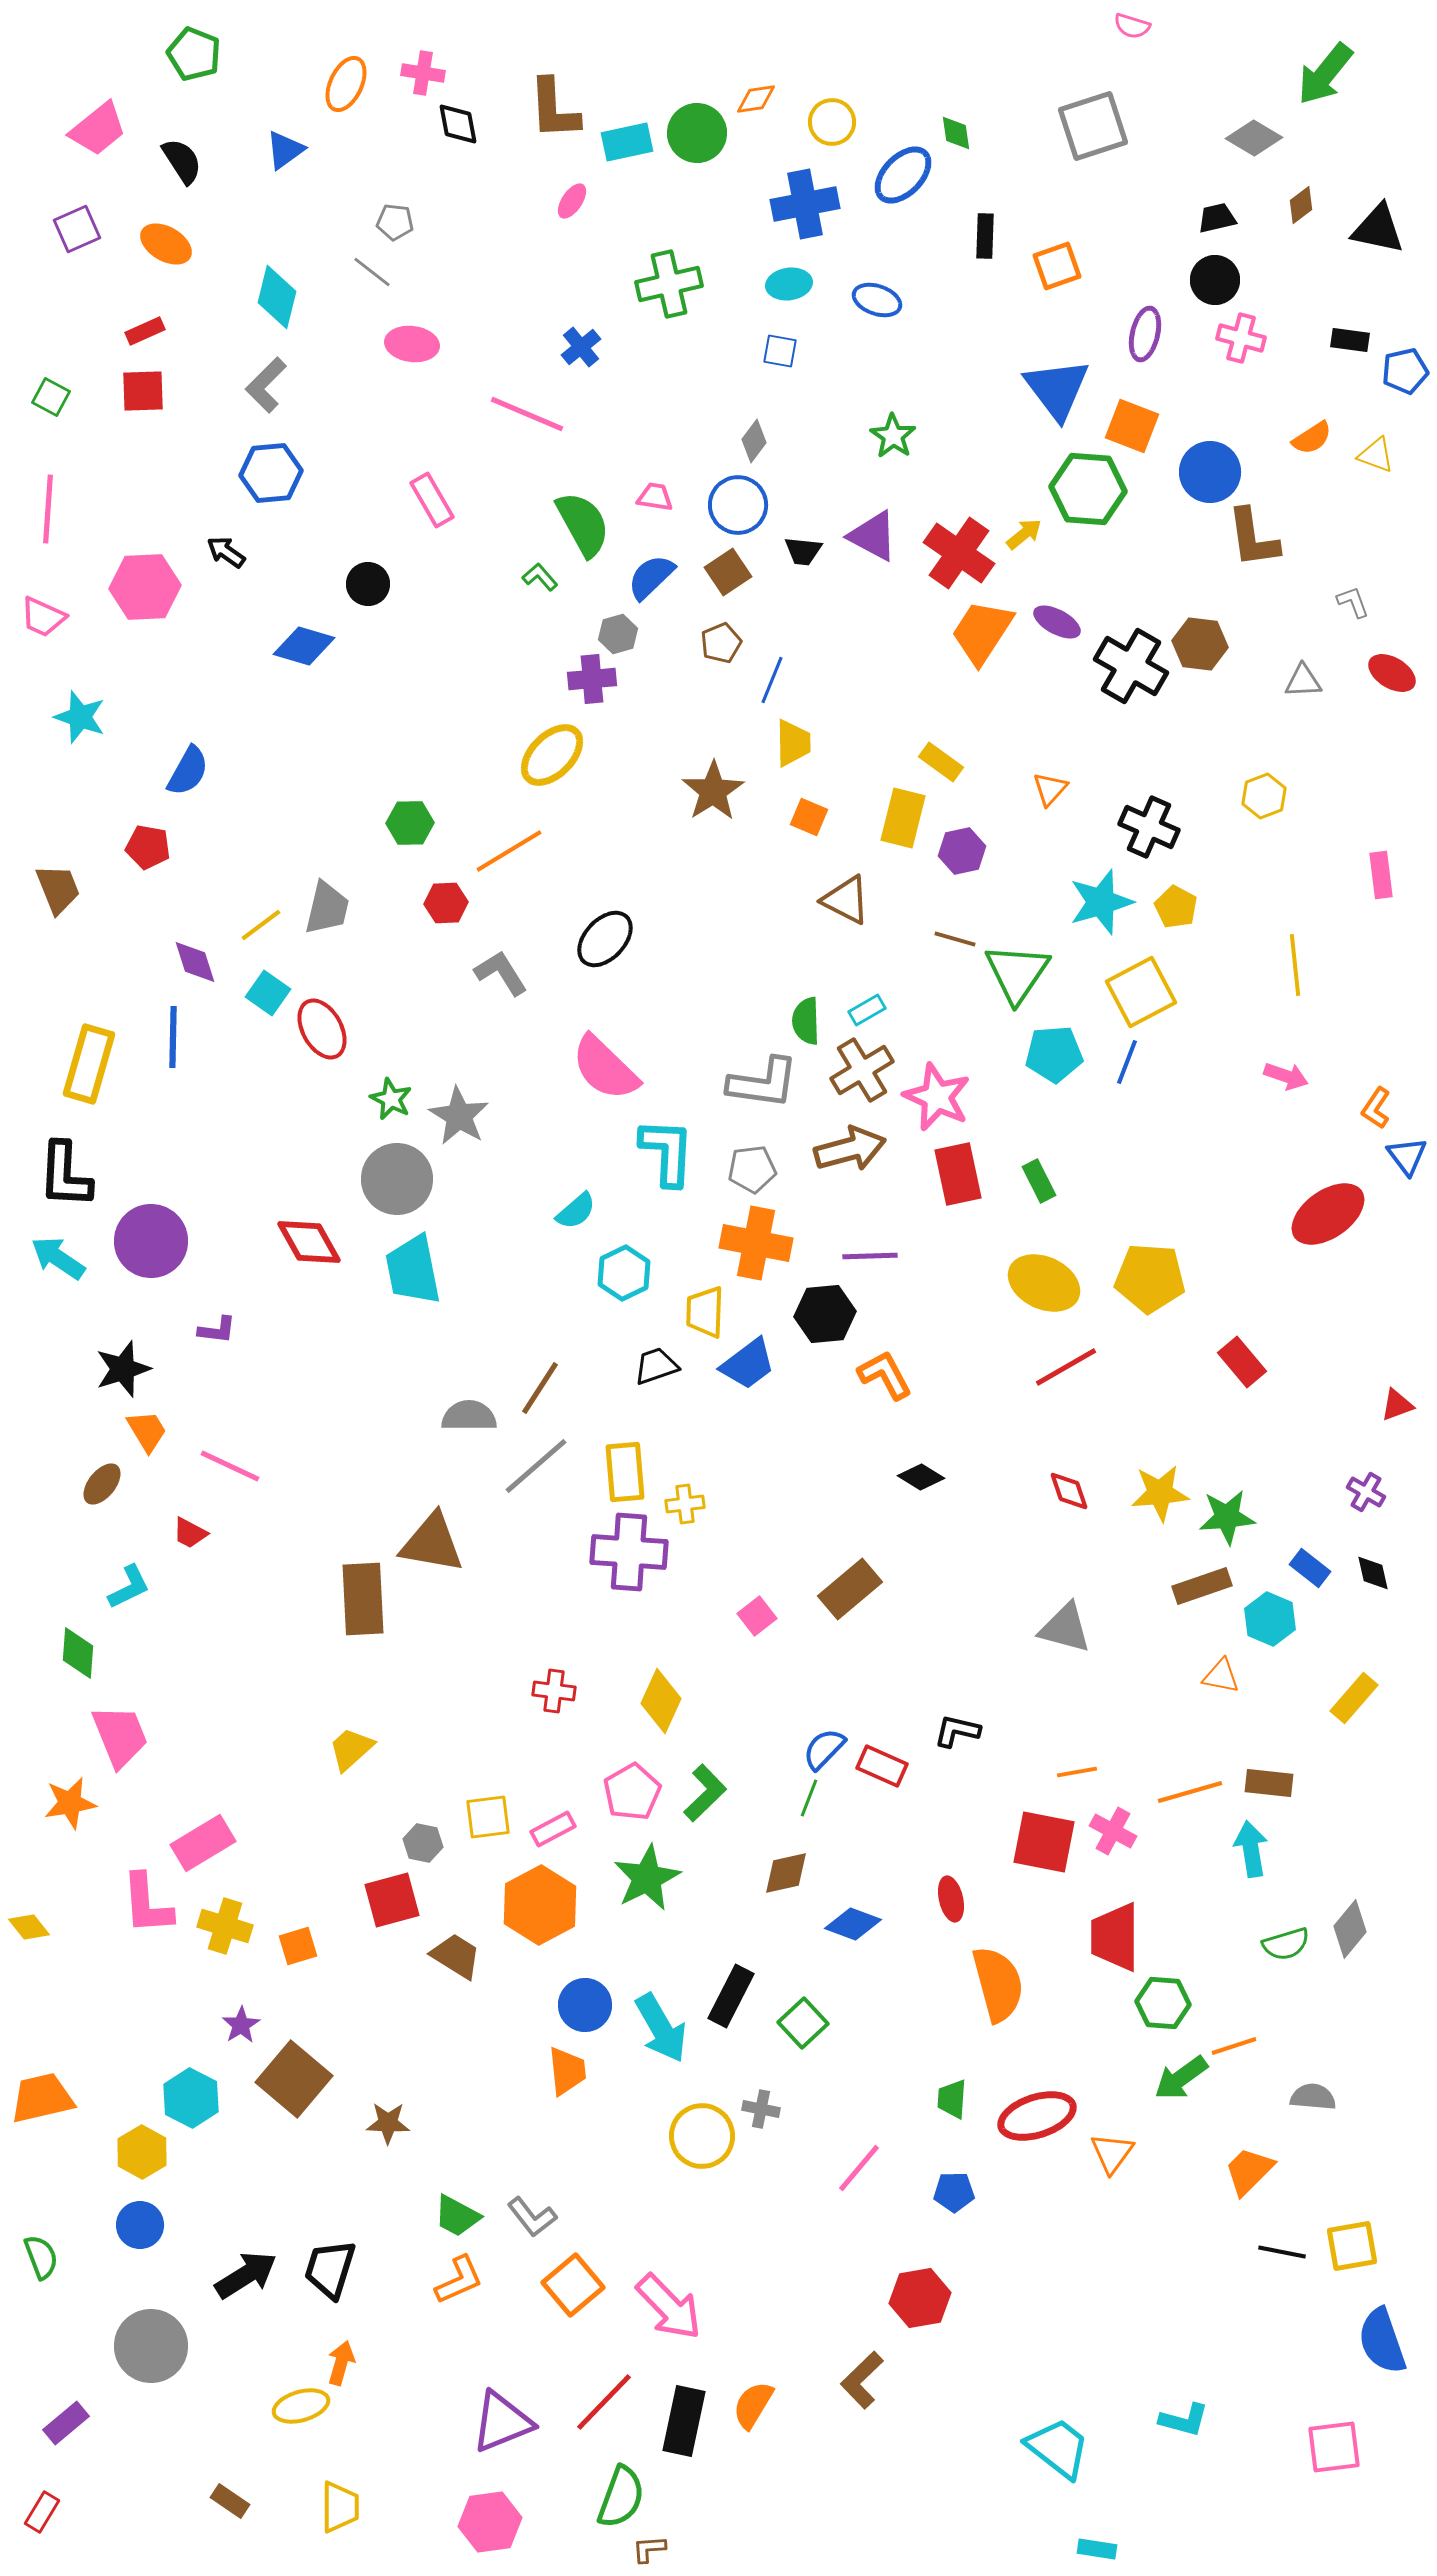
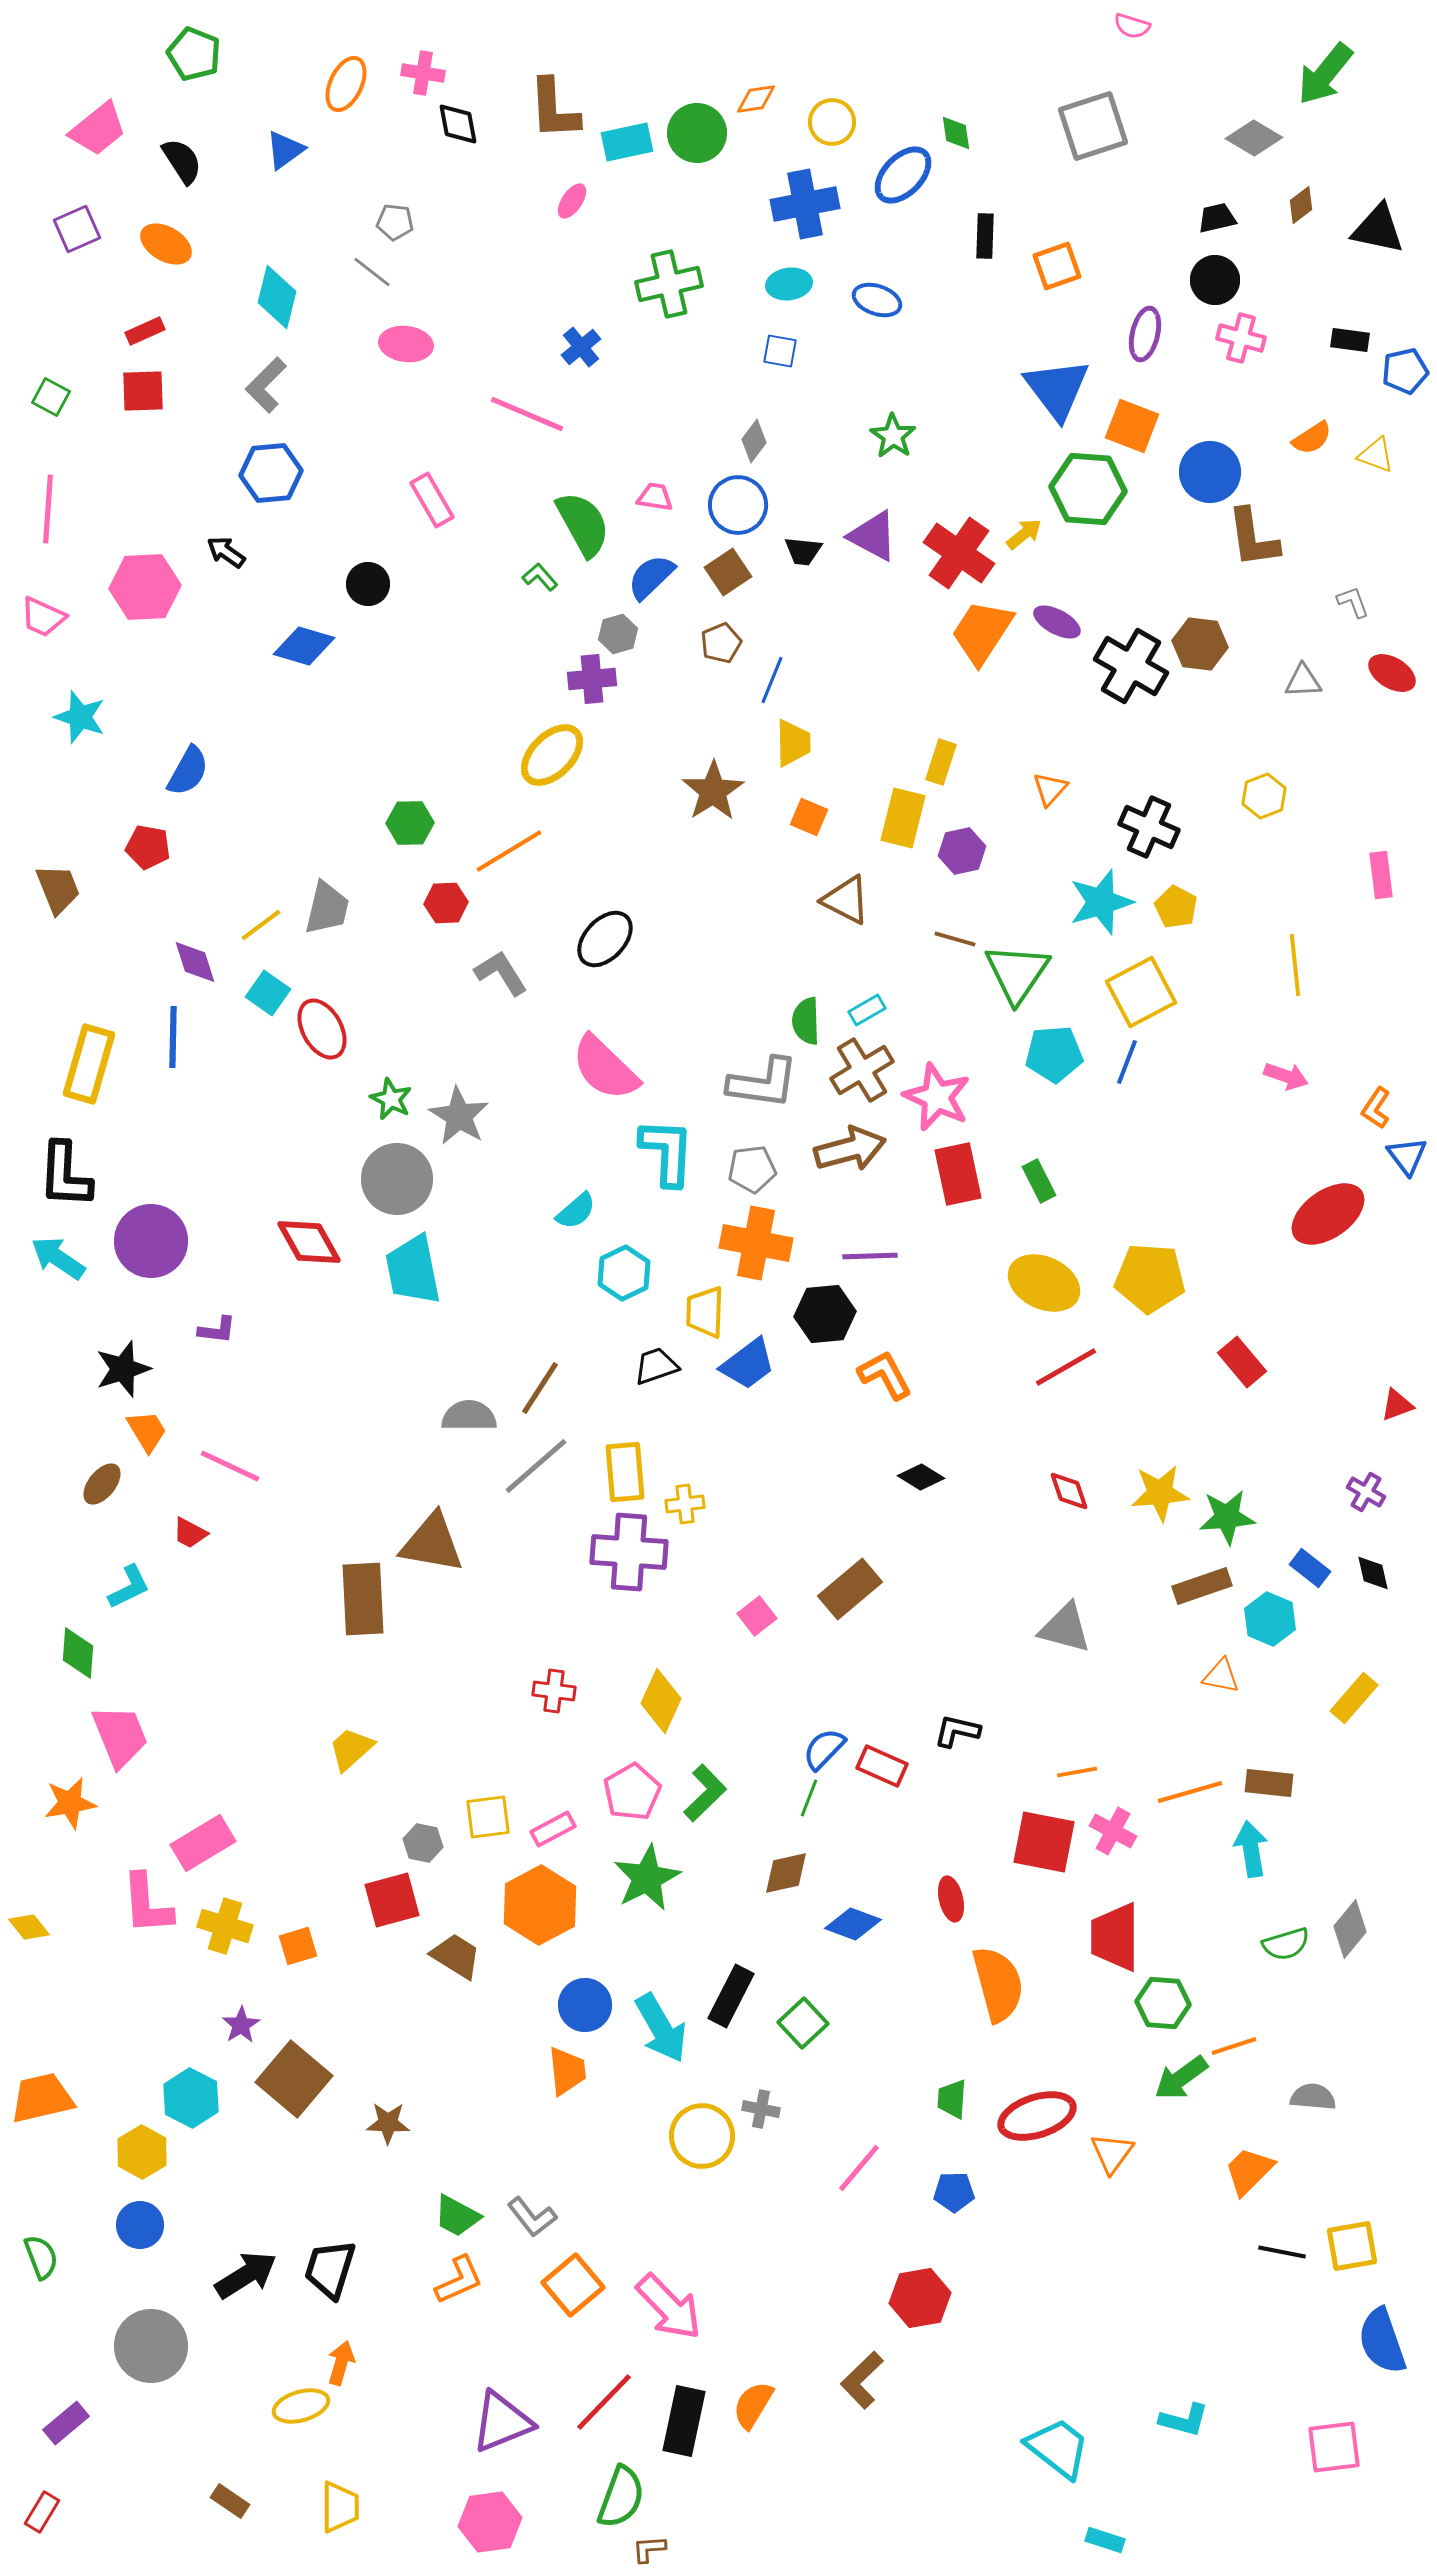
pink ellipse at (412, 344): moved 6 px left
yellow rectangle at (941, 762): rotated 72 degrees clockwise
cyan rectangle at (1097, 2549): moved 8 px right, 9 px up; rotated 9 degrees clockwise
